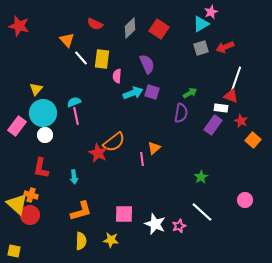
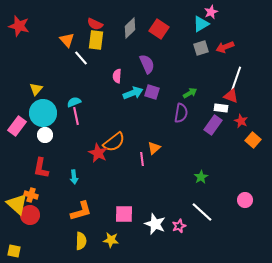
yellow rectangle at (102, 59): moved 6 px left, 19 px up
